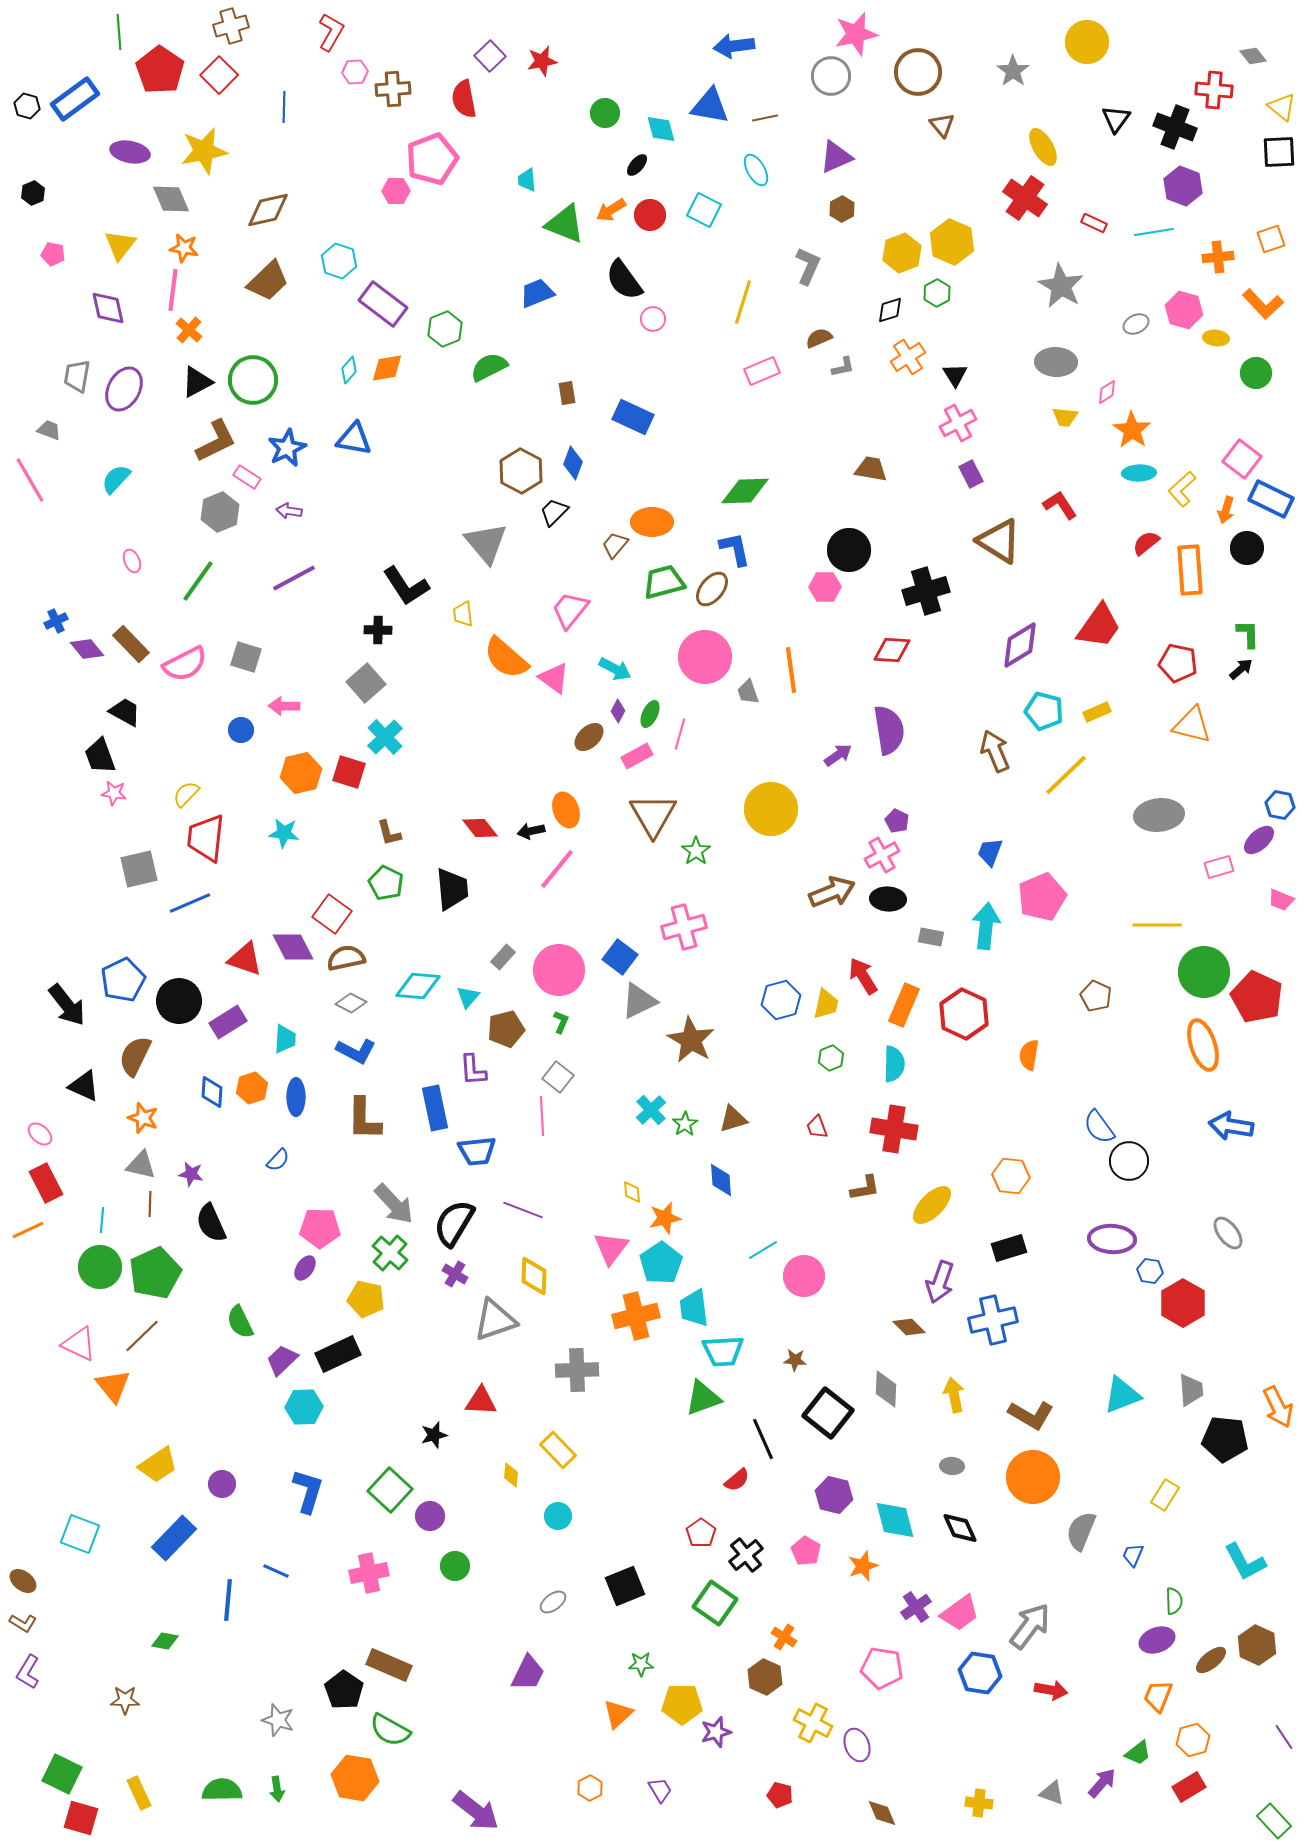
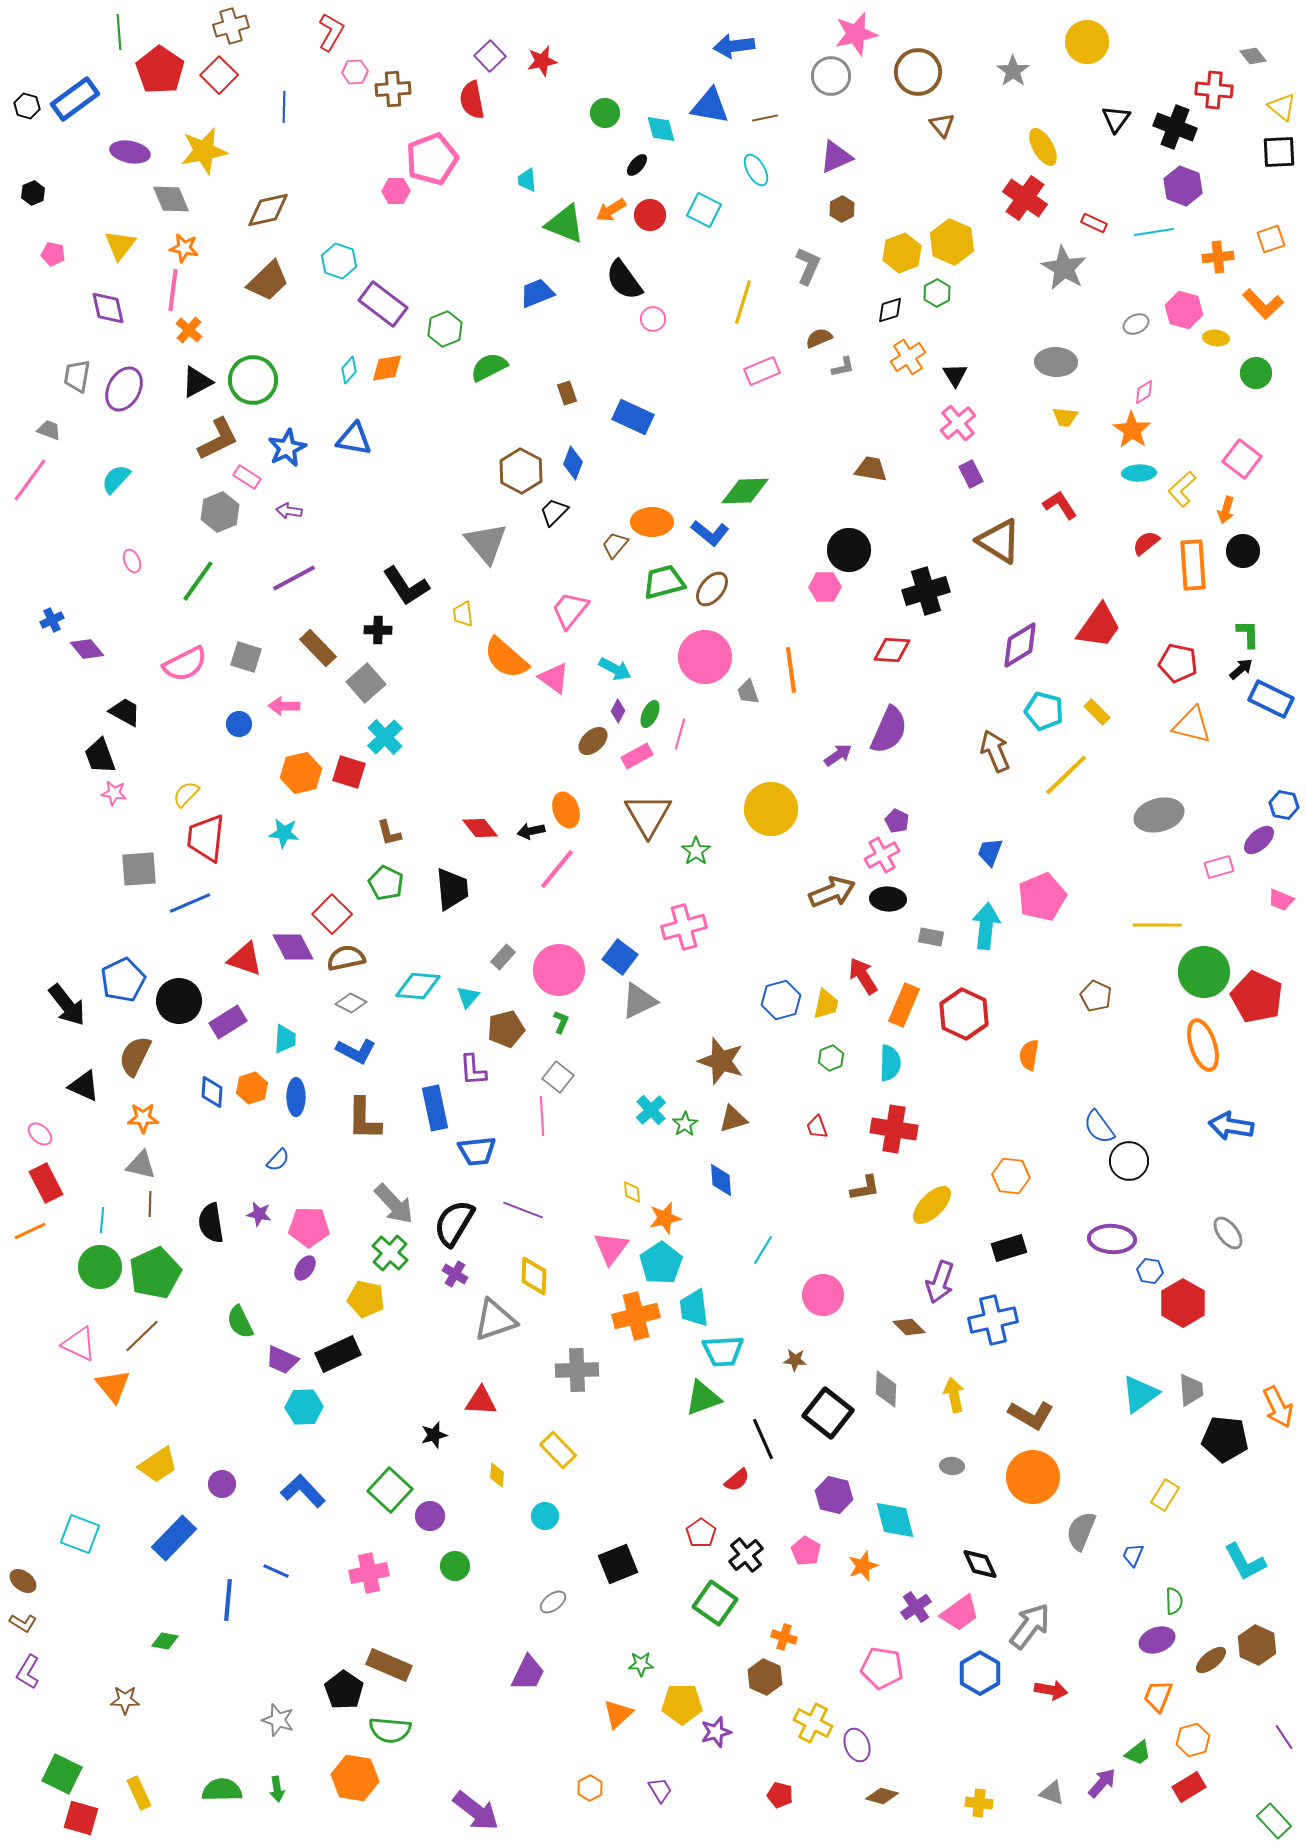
red semicircle at (464, 99): moved 8 px right, 1 px down
gray star at (1061, 286): moved 3 px right, 18 px up
pink diamond at (1107, 392): moved 37 px right
brown rectangle at (567, 393): rotated 10 degrees counterclockwise
pink cross at (958, 423): rotated 12 degrees counterclockwise
brown L-shape at (216, 441): moved 2 px right, 2 px up
pink line at (30, 480): rotated 66 degrees clockwise
blue rectangle at (1271, 499): moved 200 px down
black circle at (1247, 548): moved 4 px left, 3 px down
blue L-shape at (735, 549): moved 25 px left, 16 px up; rotated 141 degrees clockwise
orange rectangle at (1190, 570): moved 3 px right, 5 px up
blue cross at (56, 621): moved 4 px left, 1 px up
brown rectangle at (131, 644): moved 187 px right, 4 px down
yellow rectangle at (1097, 712): rotated 68 degrees clockwise
blue circle at (241, 730): moved 2 px left, 6 px up
purple semicircle at (889, 730): rotated 33 degrees clockwise
brown ellipse at (589, 737): moved 4 px right, 4 px down
blue hexagon at (1280, 805): moved 4 px right
brown triangle at (653, 815): moved 5 px left
gray ellipse at (1159, 815): rotated 9 degrees counterclockwise
gray square at (139, 869): rotated 9 degrees clockwise
red square at (332, 914): rotated 9 degrees clockwise
brown star at (691, 1040): moved 30 px right, 21 px down; rotated 12 degrees counterclockwise
cyan semicircle at (894, 1064): moved 4 px left, 1 px up
orange star at (143, 1118): rotated 20 degrees counterclockwise
purple star at (191, 1174): moved 68 px right, 40 px down
black semicircle at (211, 1223): rotated 15 degrees clockwise
pink pentagon at (320, 1228): moved 11 px left, 1 px up
orange line at (28, 1230): moved 2 px right, 1 px down
cyan line at (763, 1250): rotated 28 degrees counterclockwise
pink circle at (804, 1276): moved 19 px right, 19 px down
purple trapezoid at (282, 1360): rotated 112 degrees counterclockwise
cyan triangle at (1122, 1395): moved 18 px right, 1 px up; rotated 15 degrees counterclockwise
yellow diamond at (511, 1475): moved 14 px left
blue L-shape at (308, 1491): moved 5 px left; rotated 60 degrees counterclockwise
cyan circle at (558, 1516): moved 13 px left
black diamond at (960, 1528): moved 20 px right, 36 px down
black square at (625, 1586): moved 7 px left, 22 px up
orange cross at (784, 1637): rotated 15 degrees counterclockwise
blue hexagon at (980, 1673): rotated 21 degrees clockwise
green semicircle at (390, 1730): rotated 24 degrees counterclockwise
brown diamond at (882, 1813): moved 17 px up; rotated 52 degrees counterclockwise
